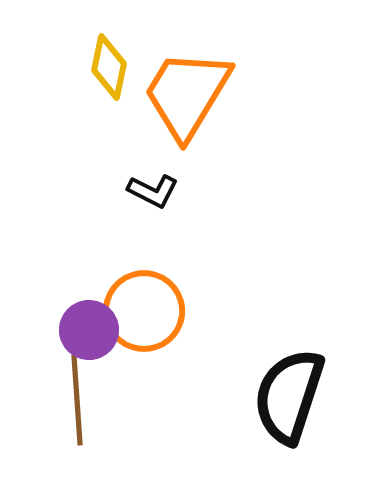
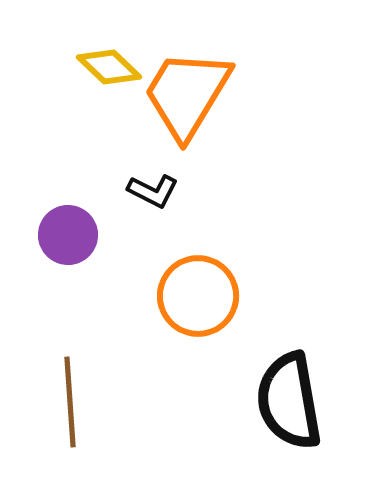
yellow diamond: rotated 58 degrees counterclockwise
orange circle: moved 54 px right, 15 px up
purple circle: moved 21 px left, 95 px up
black semicircle: moved 5 px down; rotated 28 degrees counterclockwise
brown line: moved 7 px left, 2 px down
